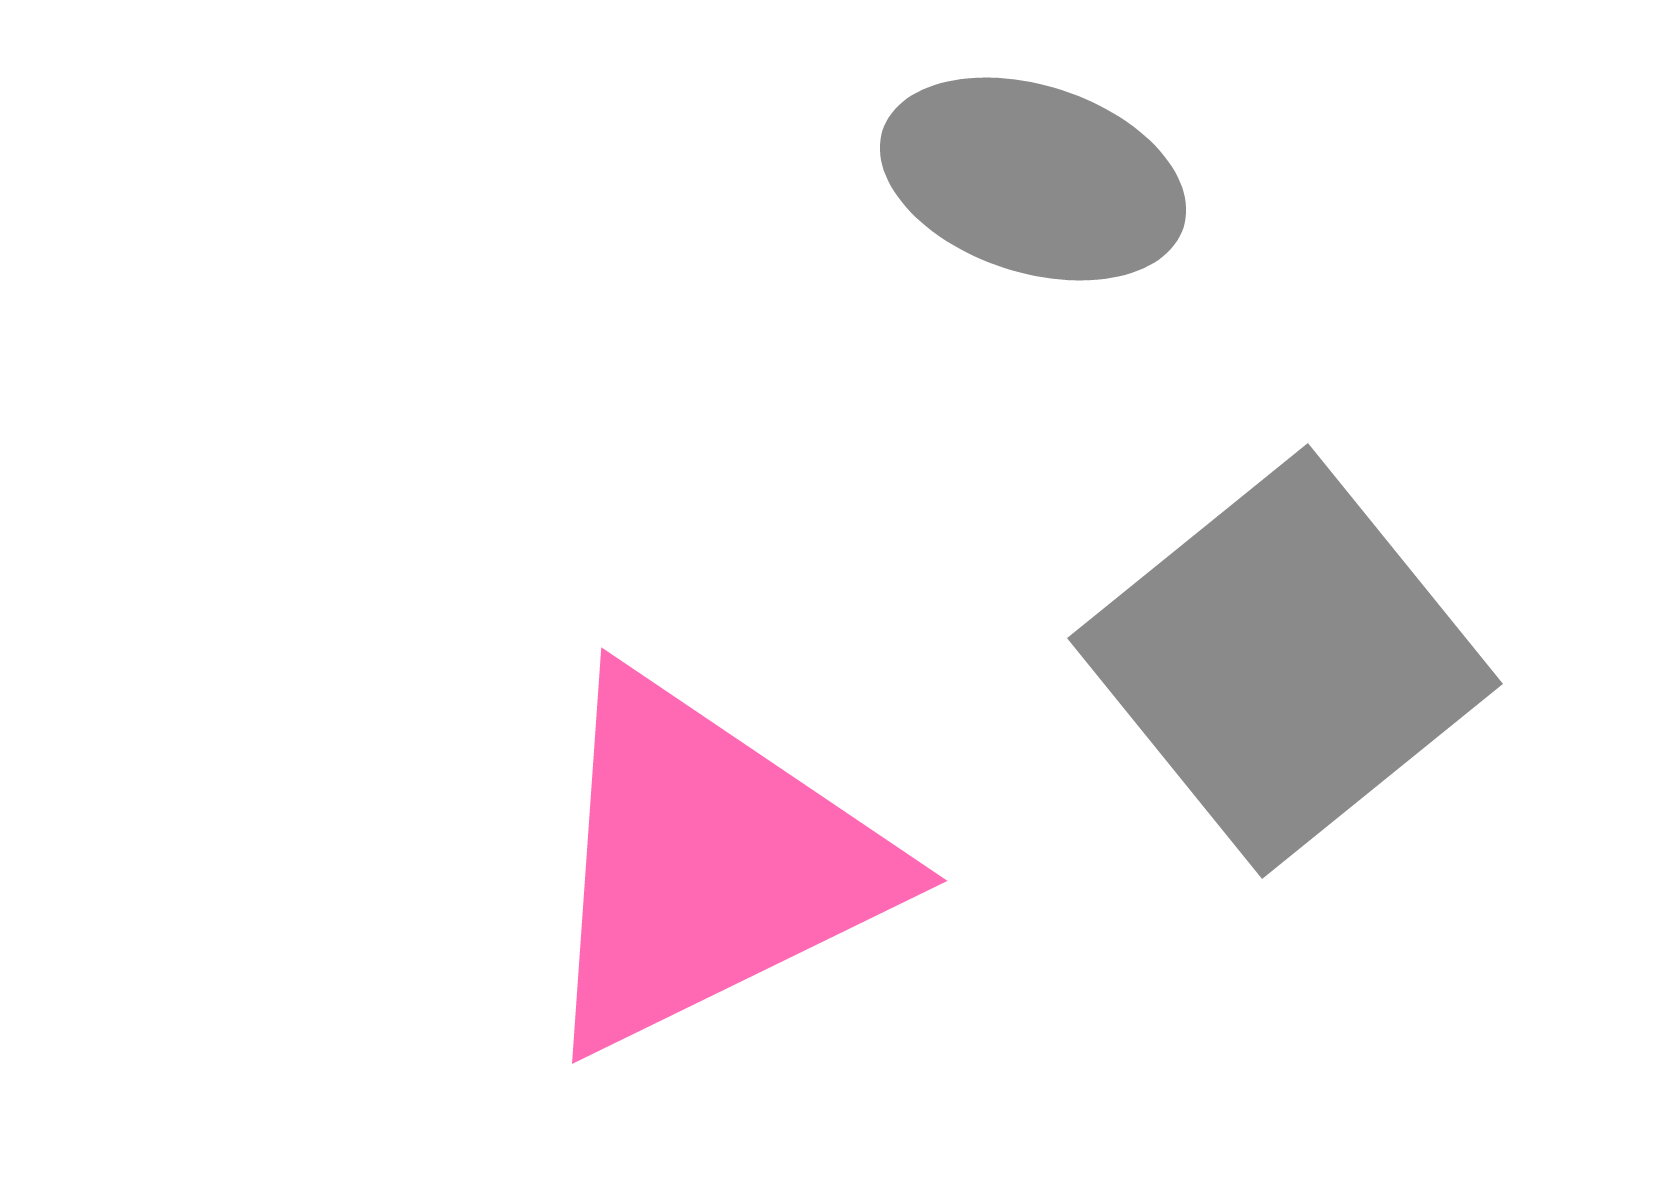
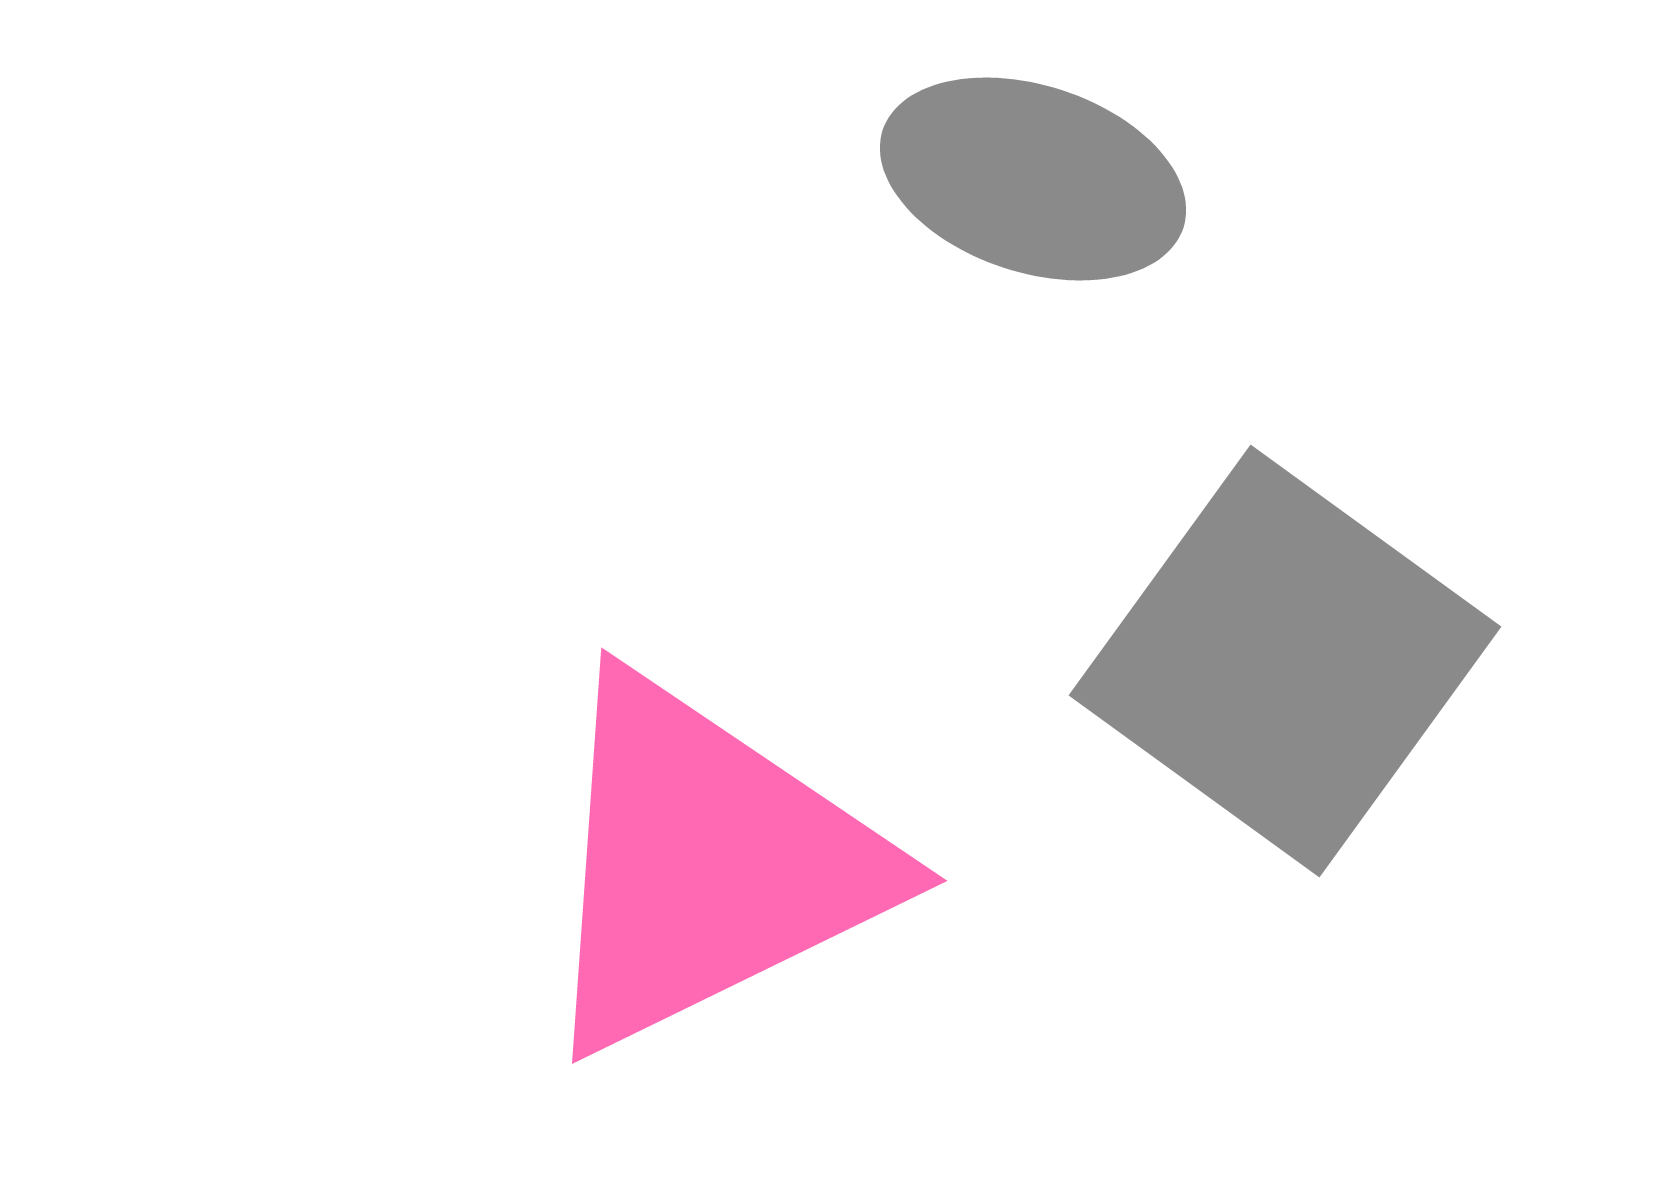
gray square: rotated 15 degrees counterclockwise
